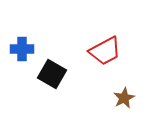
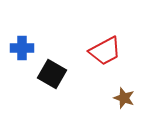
blue cross: moved 1 px up
brown star: rotated 25 degrees counterclockwise
